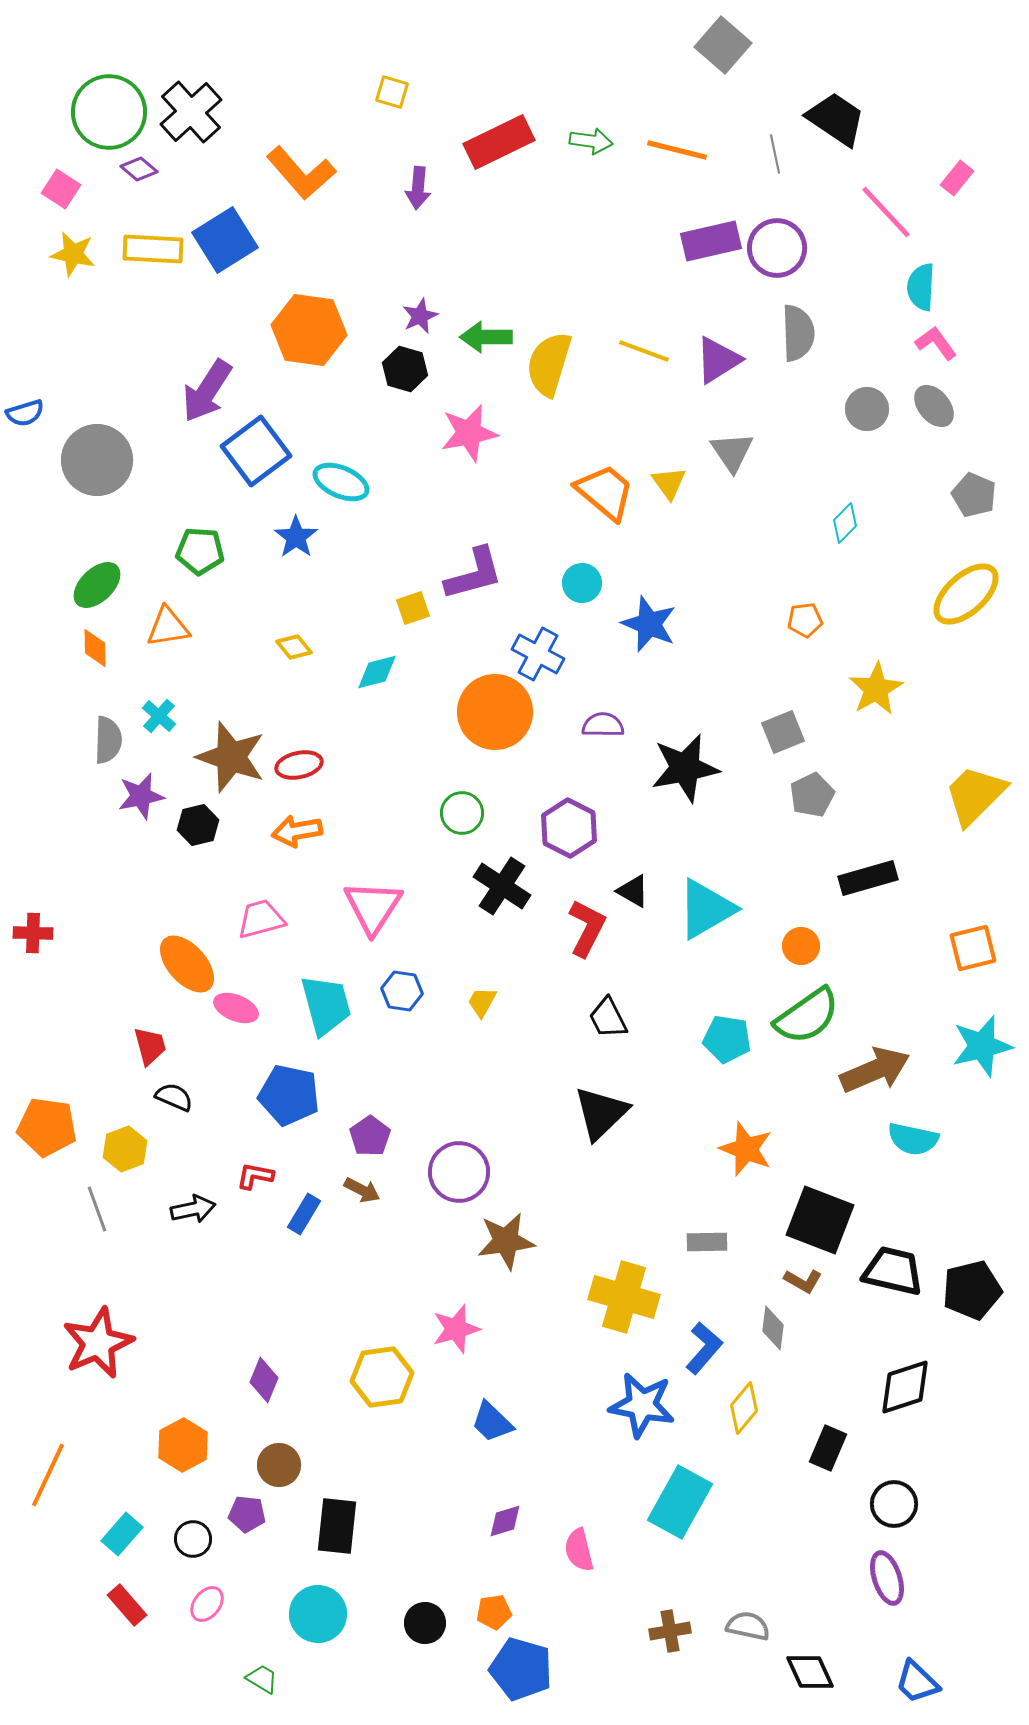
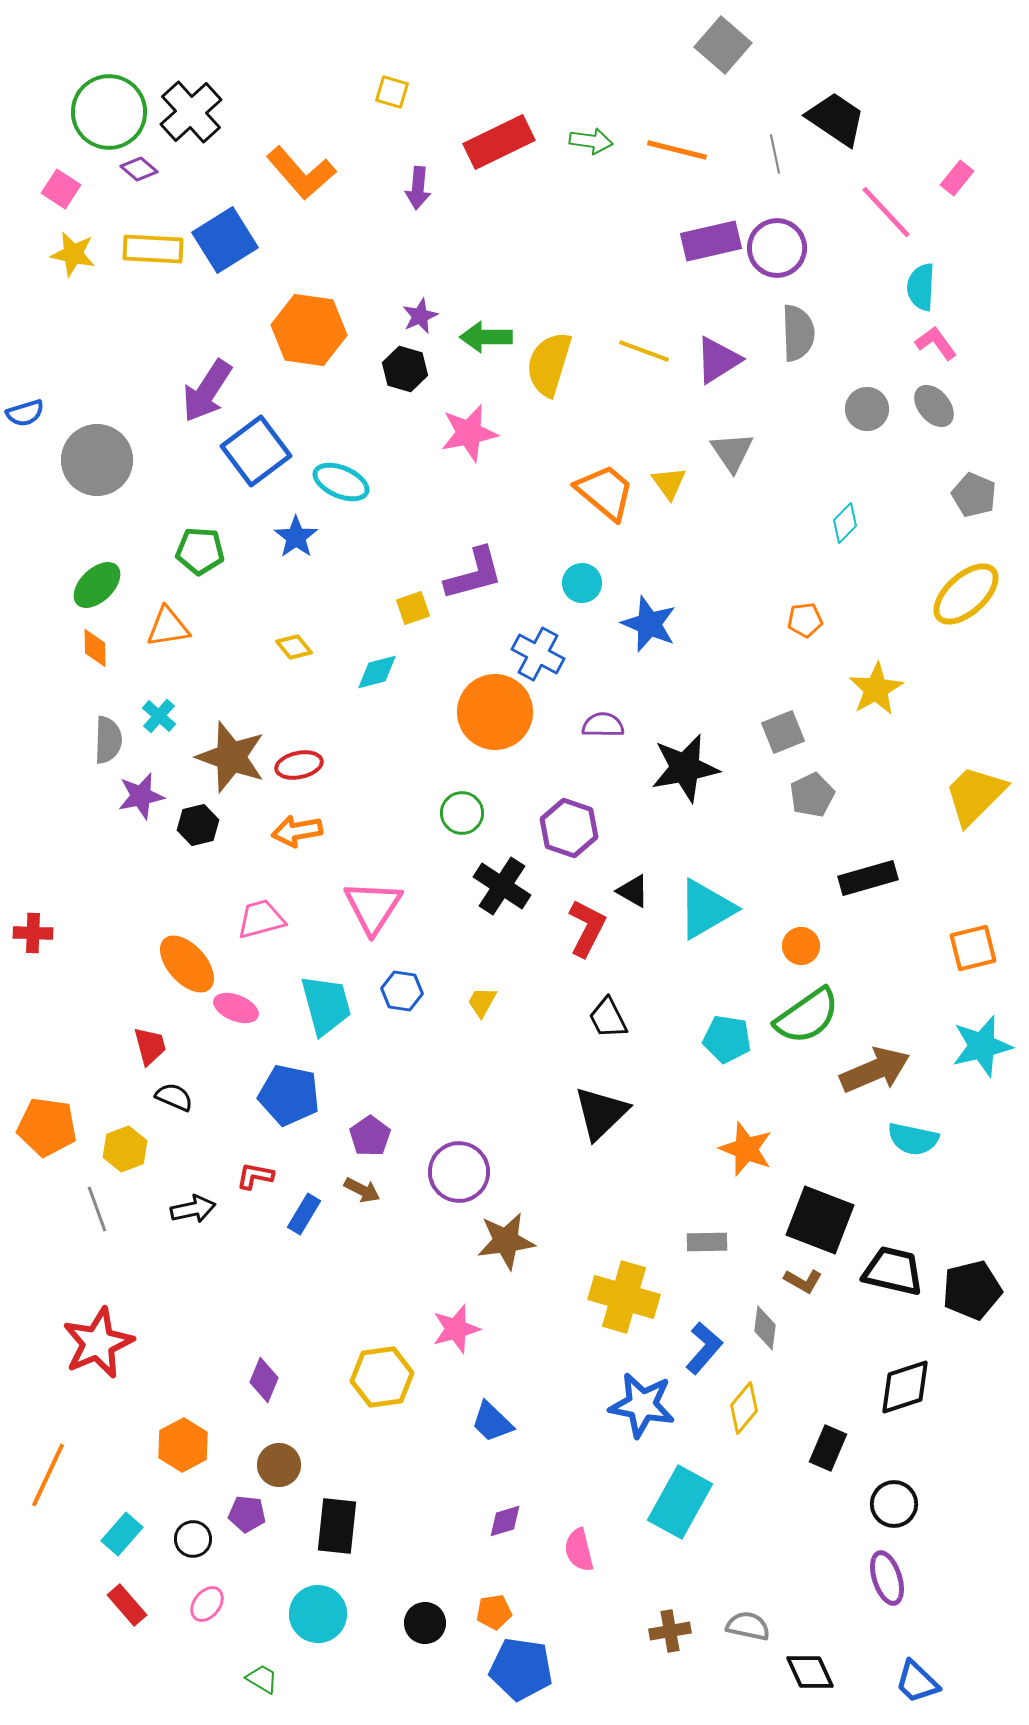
purple hexagon at (569, 828): rotated 8 degrees counterclockwise
gray diamond at (773, 1328): moved 8 px left
blue pentagon at (521, 1669): rotated 8 degrees counterclockwise
